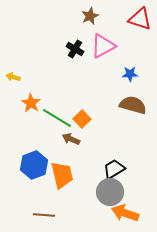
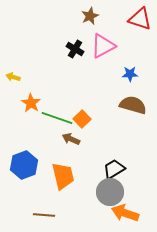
green line: rotated 12 degrees counterclockwise
blue hexagon: moved 10 px left
orange trapezoid: moved 1 px right, 1 px down
